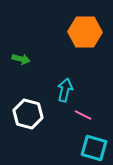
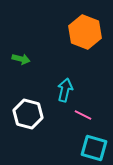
orange hexagon: rotated 20 degrees clockwise
